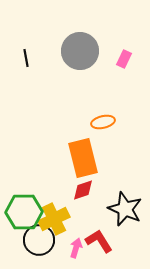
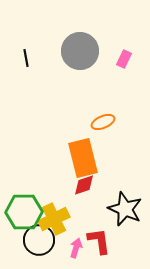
orange ellipse: rotated 10 degrees counterclockwise
red diamond: moved 1 px right, 5 px up
red L-shape: rotated 24 degrees clockwise
